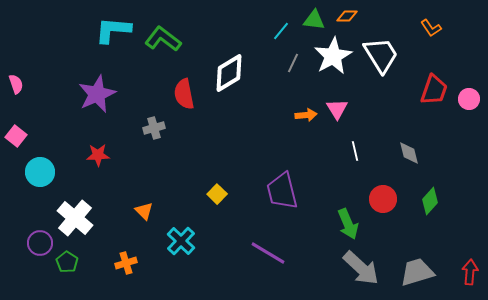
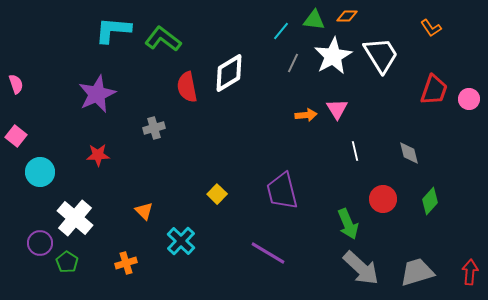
red semicircle: moved 3 px right, 7 px up
